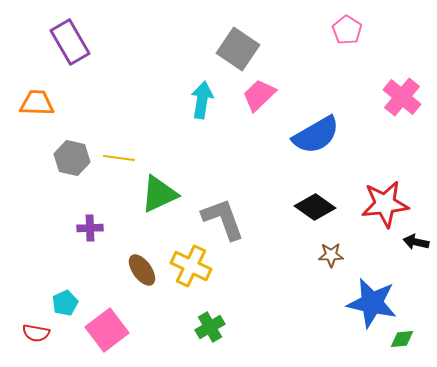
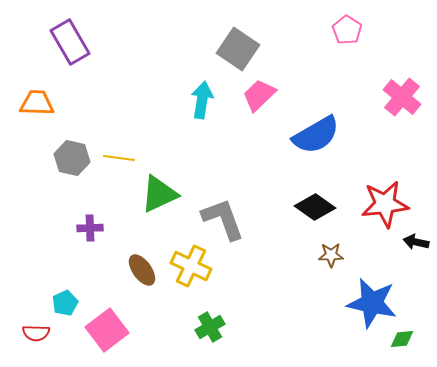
red semicircle: rotated 8 degrees counterclockwise
